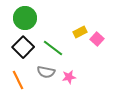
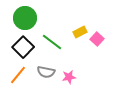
green line: moved 1 px left, 6 px up
orange line: moved 5 px up; rotated 66 degrees clockwise
